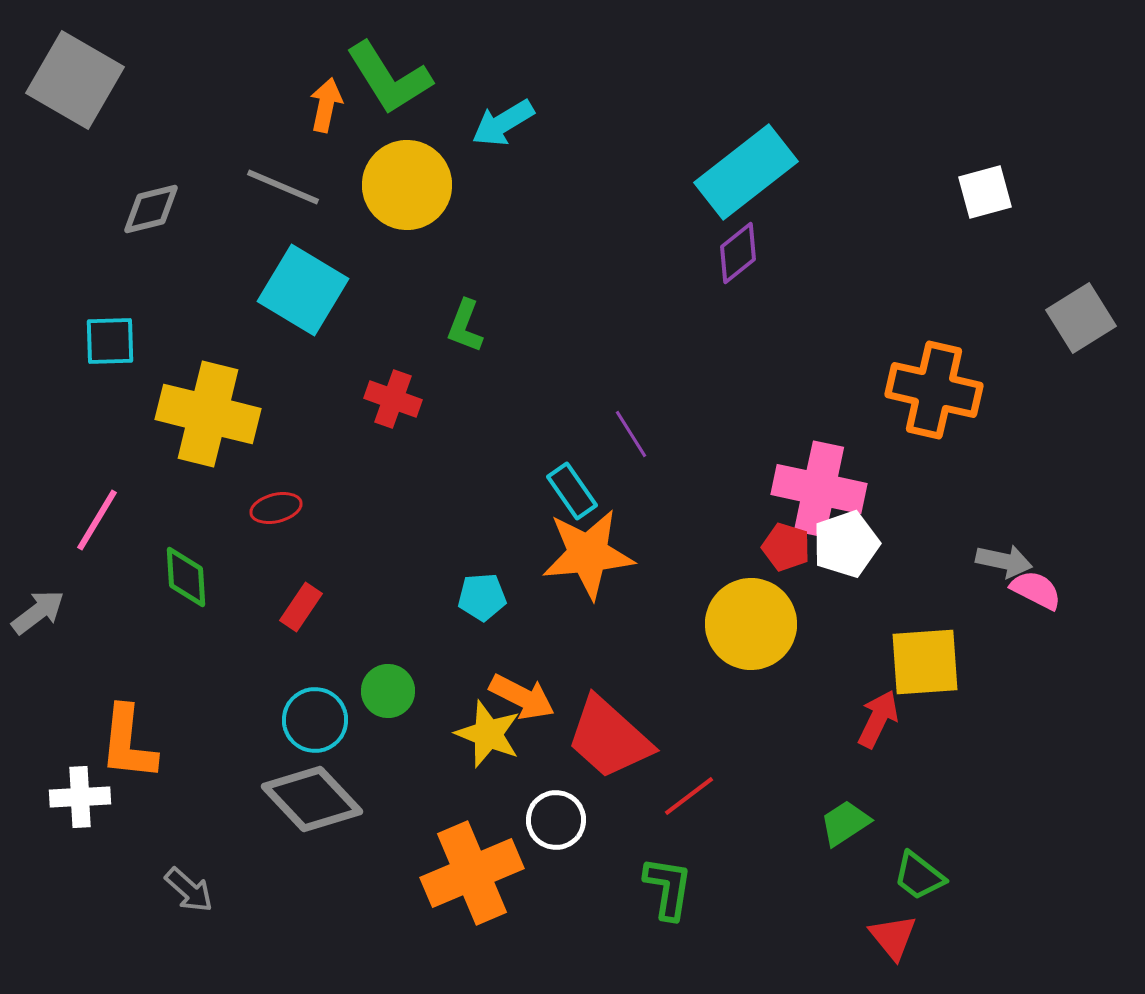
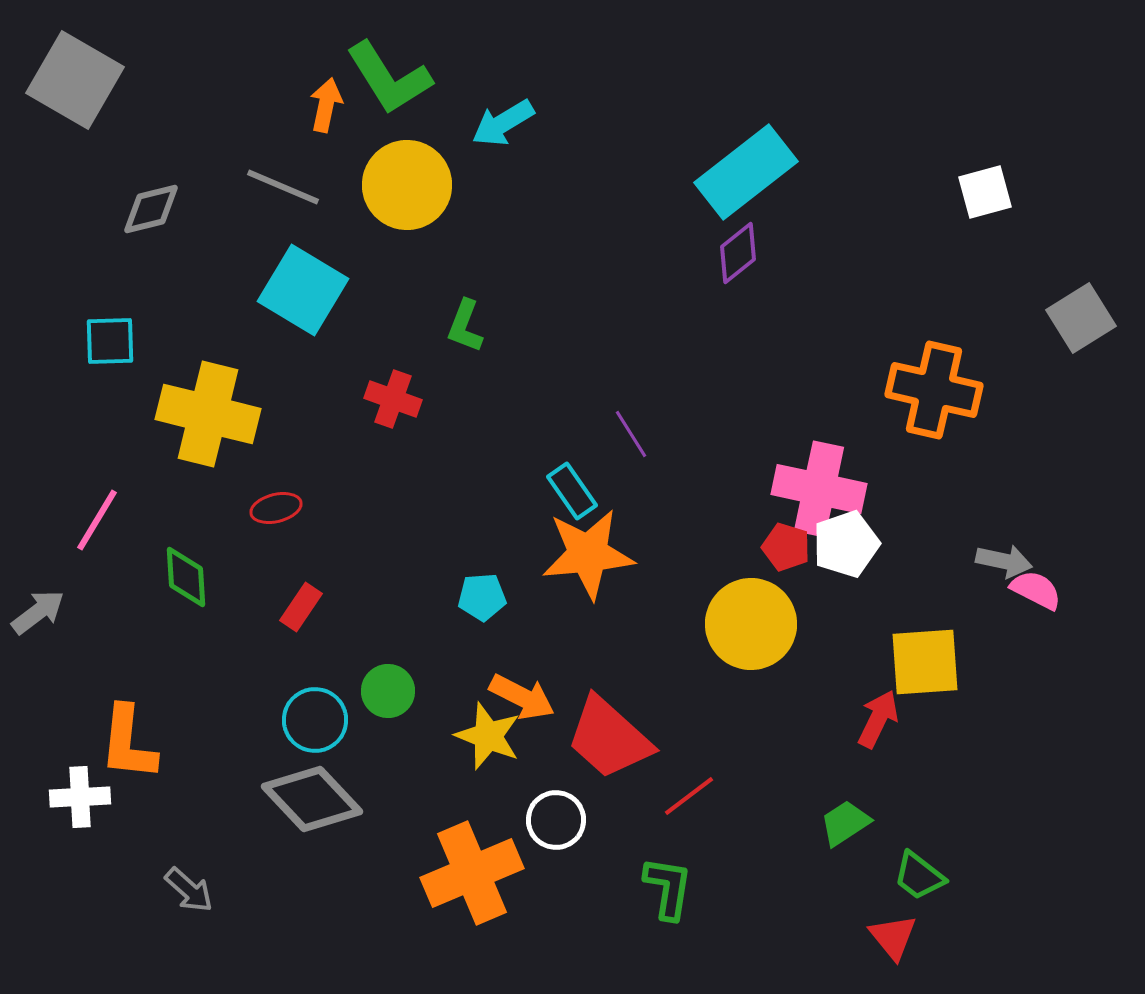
yellow star at (488, 734): moved 2 px down
